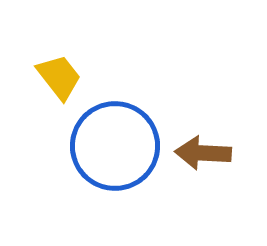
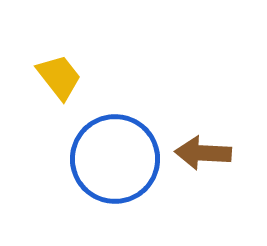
blue circle: moved 13 px down
